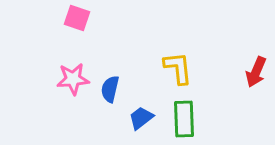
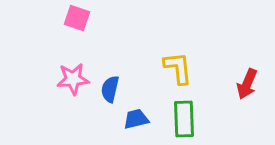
red arrow: moved 9 px left, 12 px down
blue trapezoid: moved 5 px left, 1 px down; rotated 24 degrees clockwise
